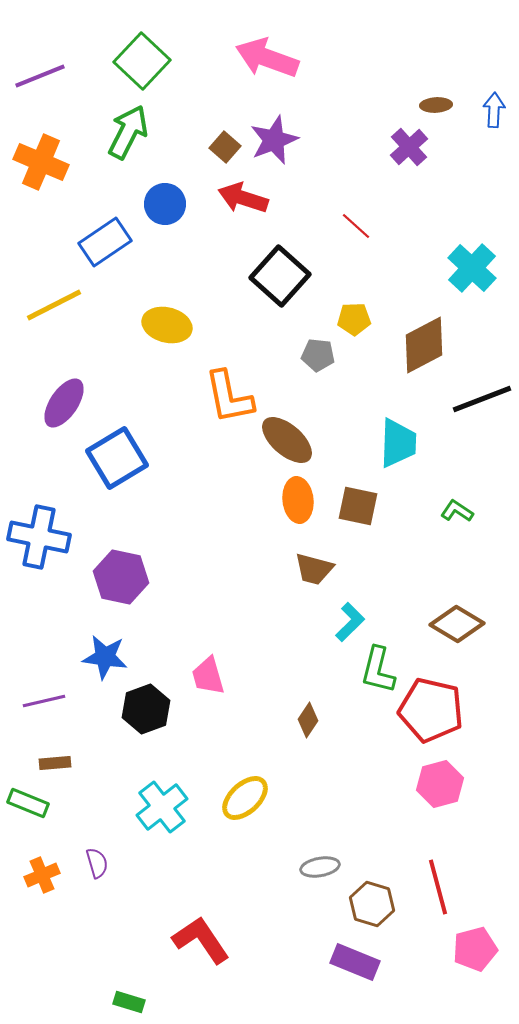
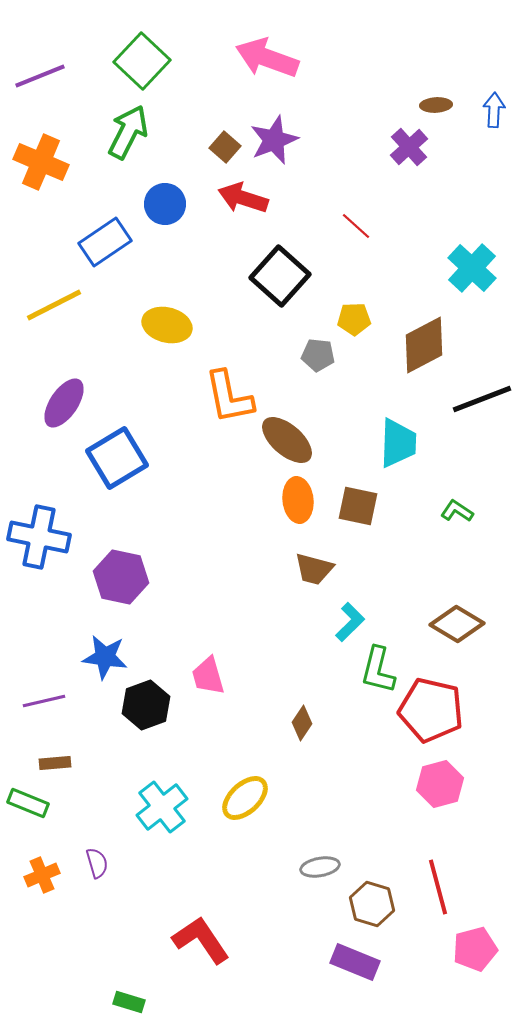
black hexagon at (146, 709): moved 4 px up
brown diamond at (308, 720): moved 6 px left, 3 px down
